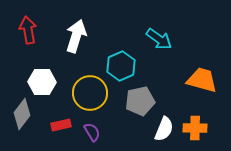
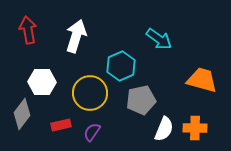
gray pentagon: moved 1 px right, 1 px up
purple semicircle: rotated 114 degrees counterclockwise
